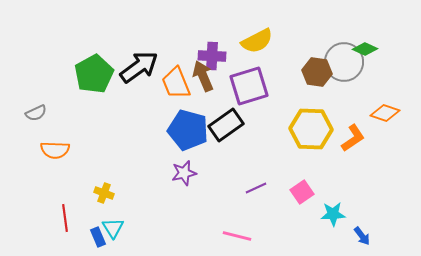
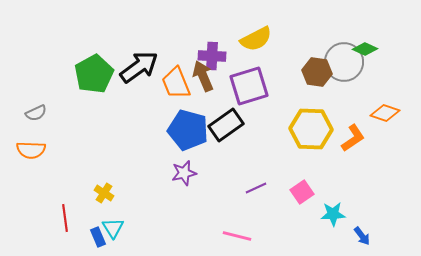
yellow semicircle: moved 1 px left, 2 px up
orange semicircle: moved 24 px left
yellow cross: rotated 12 degrees clockwise
